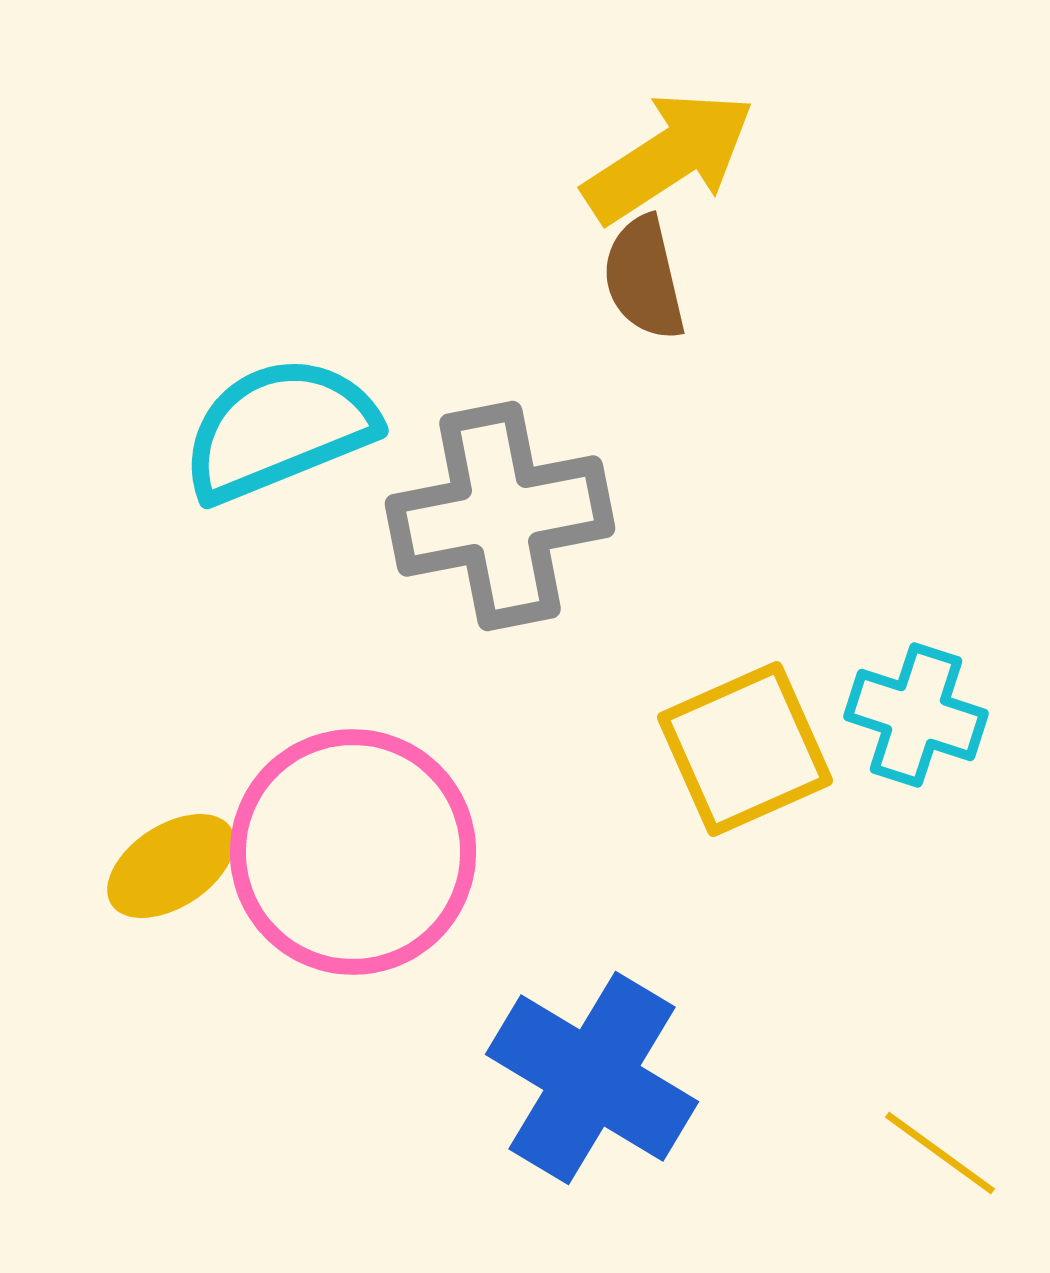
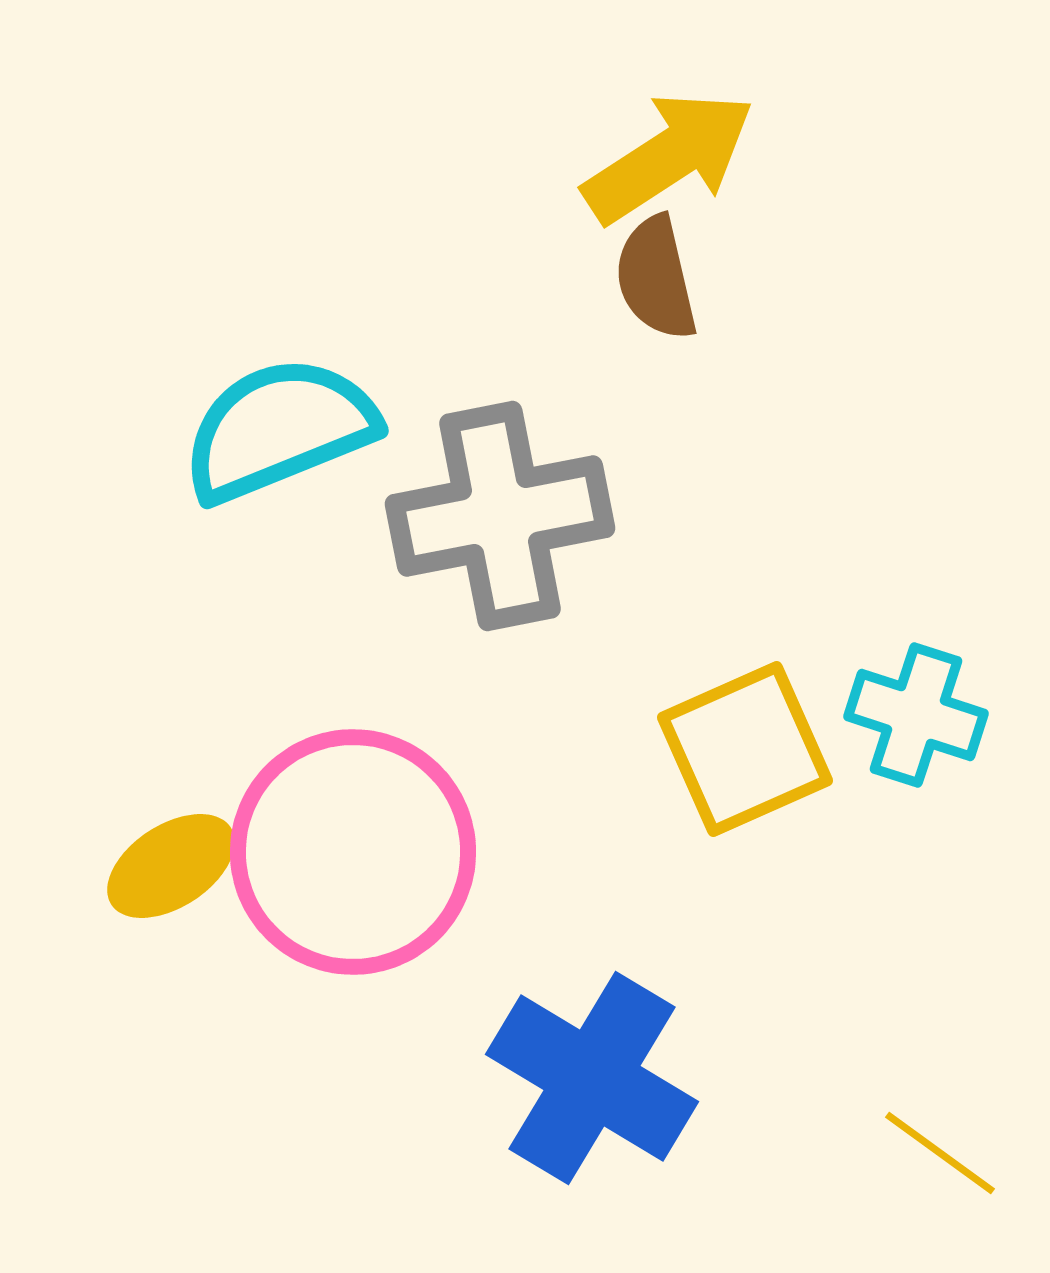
brown semicircle: moved 12 px right
